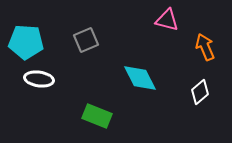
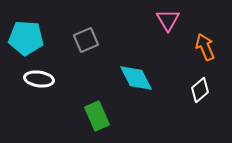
pink triangle: moved 1 px right; rotated 45 degrees clockwise
cyan pentagon: moved 4 px up
cyan diamond: moved 4 px left
white diamond: moved 2 px up
green rectangle: rotated 44 degrees clockwise
